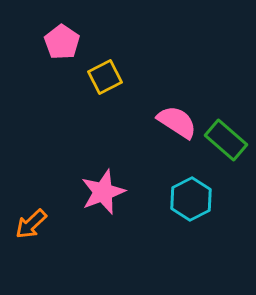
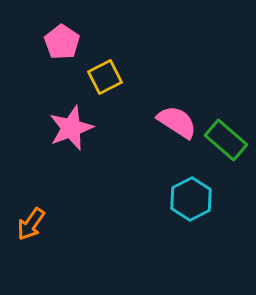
pink star: moved 32 px left, 64 px up
orange arrow: rotated 12 degrees counterclockwise
